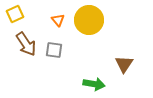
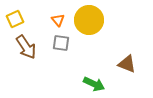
yellow square: moved 5 px down
brown arrow: moved 3 px down
gray square: moved 7 px right, 7 px up
brown triangle: moved 3 px right; rotated 42 degrees counterclockwise
green arrow: rotated 15 degrees clockwise
